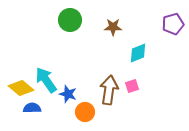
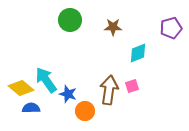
purple pentagon: moved 2 px left, 4 px down
blue semicircle: moved 1 px left
orange circle: moved 1 px up
